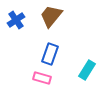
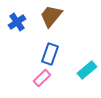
blue cross: moved 1 px right, 2 px down
cyan rectangle: rotated 18 degrees clockwise
pink rectangle: rotated 60 degrees counterclockwise
